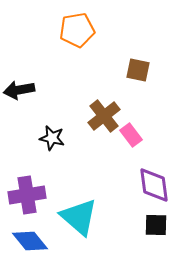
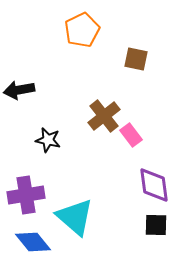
orange pentagon: moved 5 px right; rotated 16 degrees counterclockwise
brown square: moved 2 px left, 11 px up
black star: moved 4 px left, 2 px down
purple cross: moved 1 px left
cyan triangle: moved 4 px left
blue diamond: moved 3 px right, 1 px down
